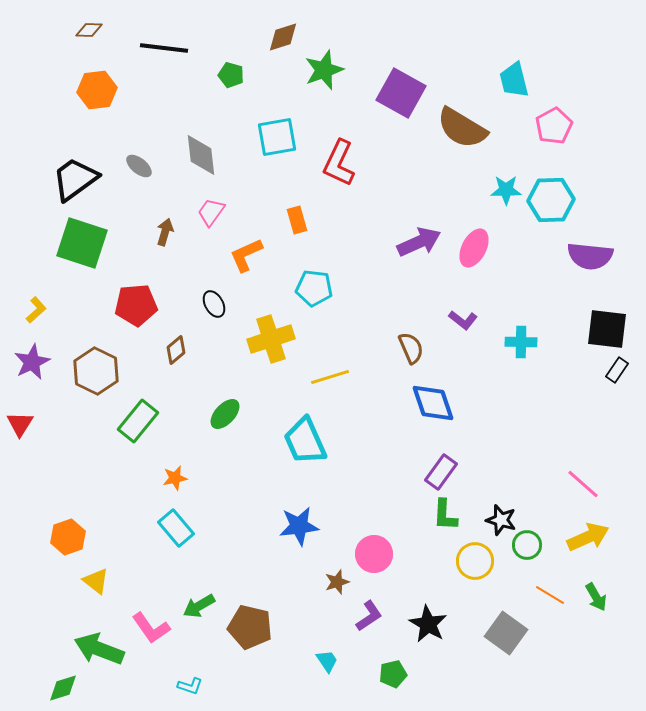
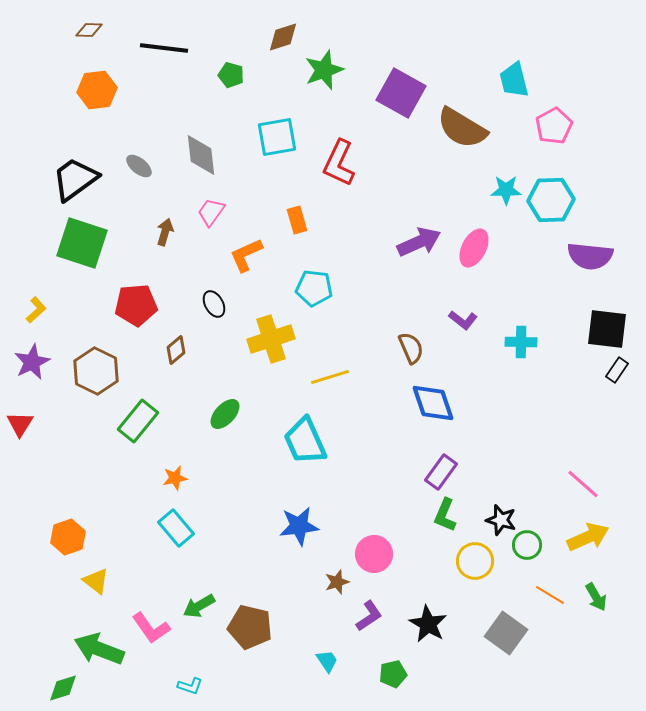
green L-shape at (445, 515): rotated 20 degrees clockwise
